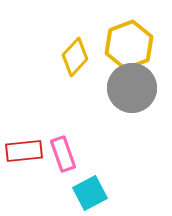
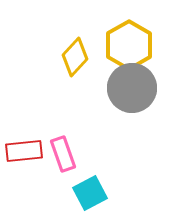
yellow hexagon: rotated 9 degrees counterclockwise
